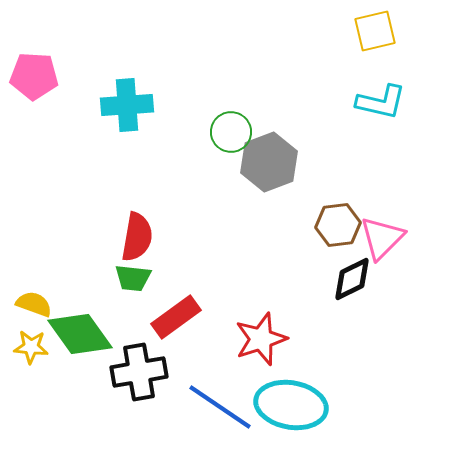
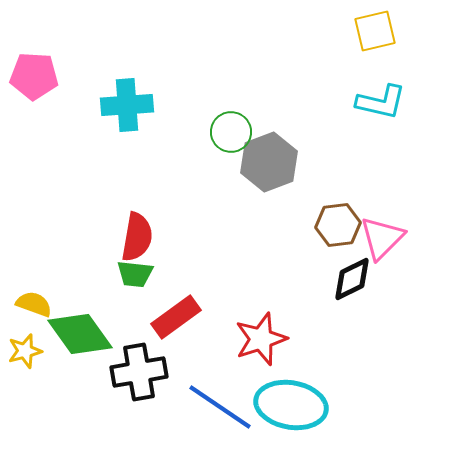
green trapezoid: moved 2 px right, 4 px up
yellow star: moved 6 px left, 4 px down; rotated 20 degrees counterclockwise
